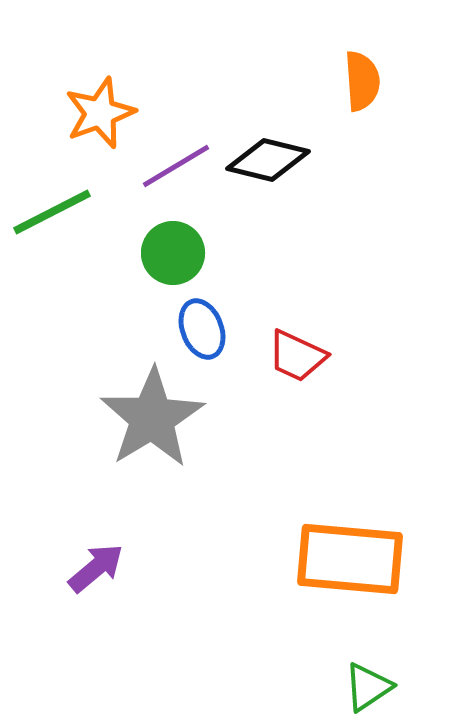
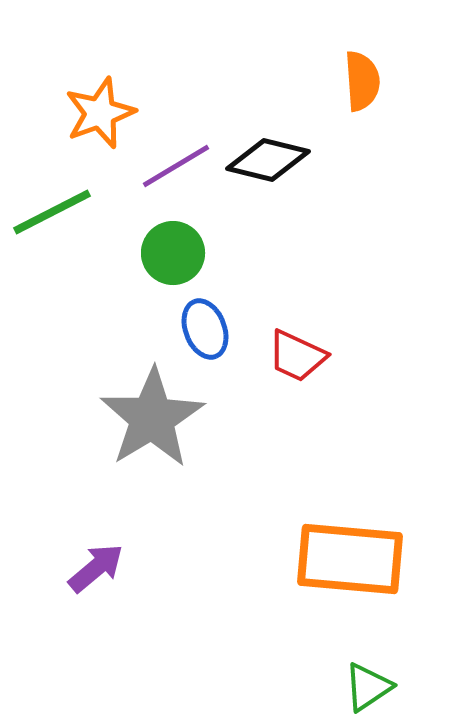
blue ellipse: moved 3 px right
